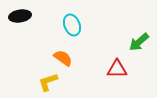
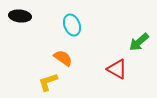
black ellipse: rotated 15 degrees clockwise
red triangle: rotated 30 degrees clockwise
